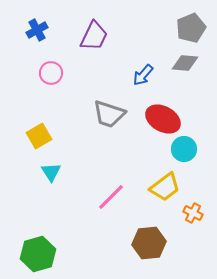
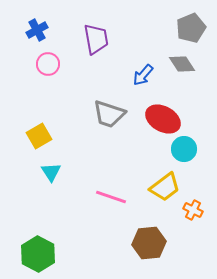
purple trapezoid: moved 2 px right, 3 px down; rotated 36 degrees counterclockwise
gray diamond: moved 3 px left, 1 px down; rotated 52 degrees clockwise
pink circle: moved 3 px left, 9 px up
pink line: rotated 64 degrees clockwise
orange cross: moved 3 px up
green hexagon: rotated 16 degrees counterclockwise
